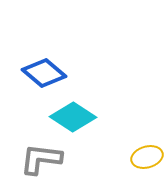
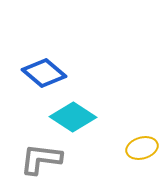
yellow ellipse: moved 5 px left, 9 px up
